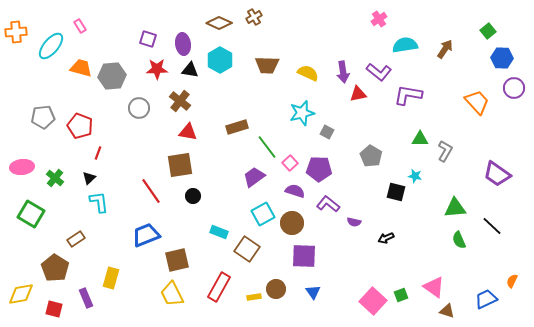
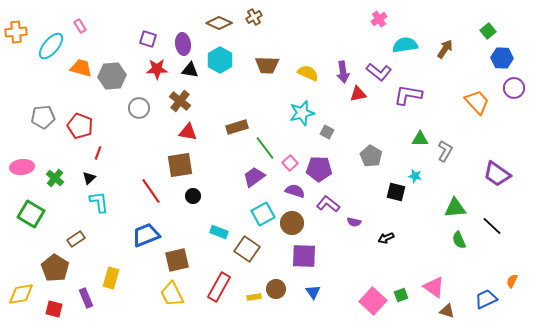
green line at (267, 147): moved 2 px left, 1 px down
